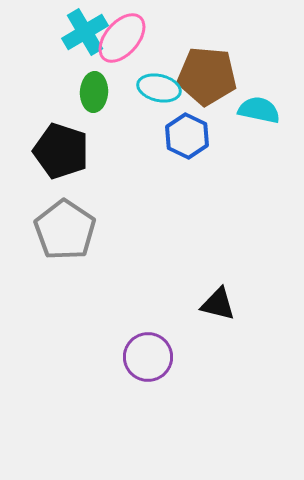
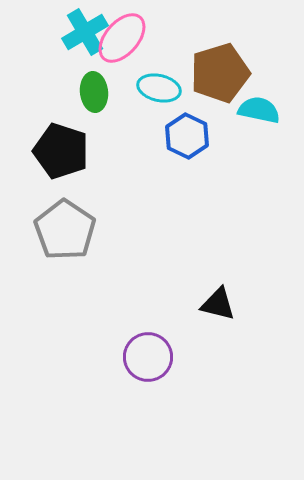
brown pentagon: moved 13 px right, 3 px up; rotated 22 degrees counterclockwise
green ellipse: rotated 9 degrees counterclockwise
